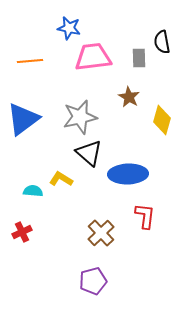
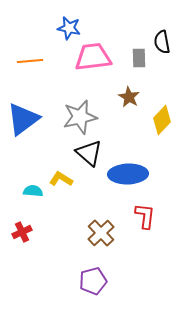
yellow diamond: rotated 28 degrees clockwise
